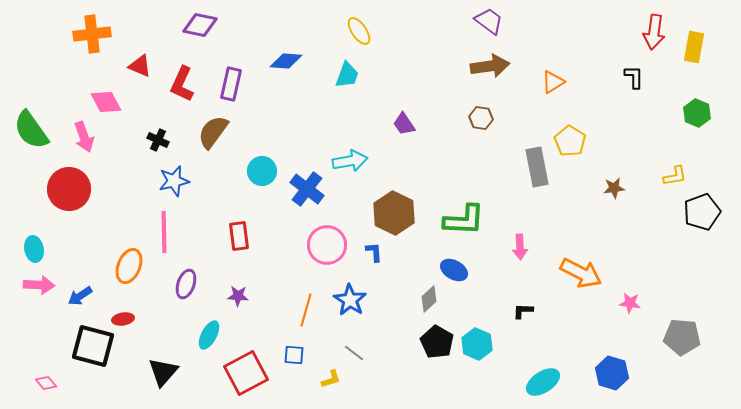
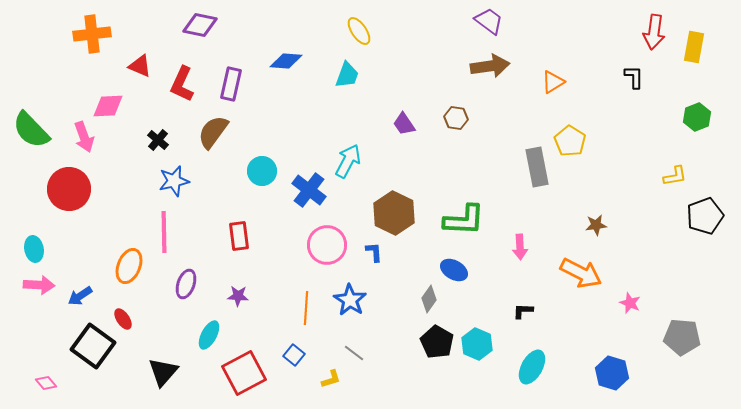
pink diamond at (106, 102): moved 2 px right, 4 px down; rotated 64 degrees counterclockwise
green hexagon at (697, 113): moved 4 px down; rotated 16 degrees clockwise
brown hexagon at (481, 118): moved 25 px left
green semicircle at (31, 130): rotated 9 degrees counterclockwise
black cross at (158, 140): rotated 15 degrees clockwise
cyan arrow at (350, 161): moved 2 px left; rotated 52 degrees counterclockwise
brown star at (614, 188): moved 18 px left, 37 px down
blue cross at (307, 189): moved 2 px right, 1 px down
black pentagon at (702, 212): moved 3 px right, 4 px down
gray diamond at (429, 299): rotated 12 degrees counterclockwise
pink star at (630, 303): rotated 15 degrees clockwise
orange line at (306, 310): moved 2 px up; rotated 12 degrees counterclockwise
red ellipse at (123, 319): rotated 65 degrees clockwise
black square at (93, 346): rotated 21 degrees clockwise
blue square at (294, 355): rotated 35 degrees clockwise
red square at (246, 373): moved 2 px left
cyan ellipse at (543, 382): moved 11 px left, 15 px up; rotated 28 degrees counterclockwise
